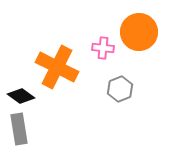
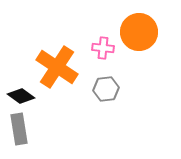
orange cross: rotated 6 degrees clockwise
gray hexagon: moved 14 px left; rotated 15 degrees clockwise
